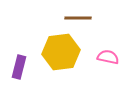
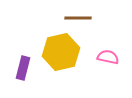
yellow hexagon: rotated 6 degrees counterclockwise
purple rectangle: moved 4 px right, 1 px down
